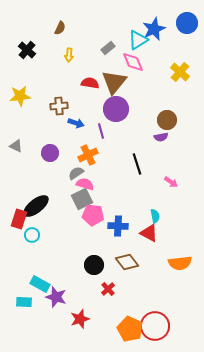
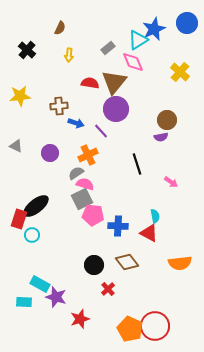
purple line at (101, 131): rotated 28 degrees counterclockwise
